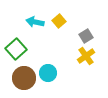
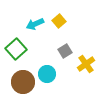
cyan arrow: moved 2 px down; rotated 36 degrees counterclockwise
gray square: moved 21 px left, 15 px down
yellow cross: moved 8 px down
cyan circle: moved 1 px left, 1 px down
brown circle: moved 1 px left, 4 px down
